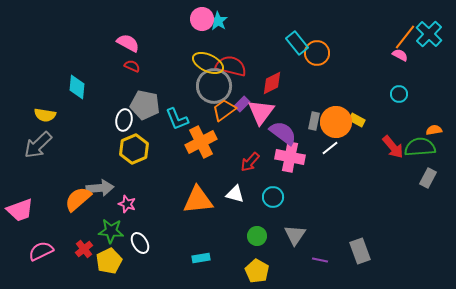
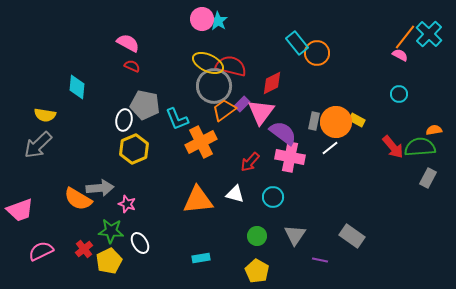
orange semicircle at (78, 199): rotated 108 degrees counterclockwise
gray rectangle at (360, 251): moved 8 px left, 15 px up; rotated 35 degrees counterclockwise
